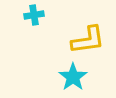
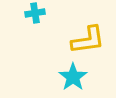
cyan cross: moved 1 px right, 2 px up
